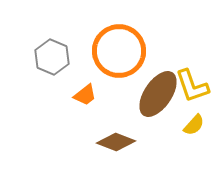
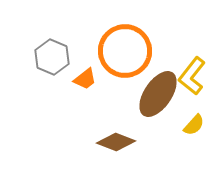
orange circle: moved 6 px right
yellow L-shape: moved 10 px up; rotated 57 degrees clockwise
orange trapezoid: moved 16 px up
